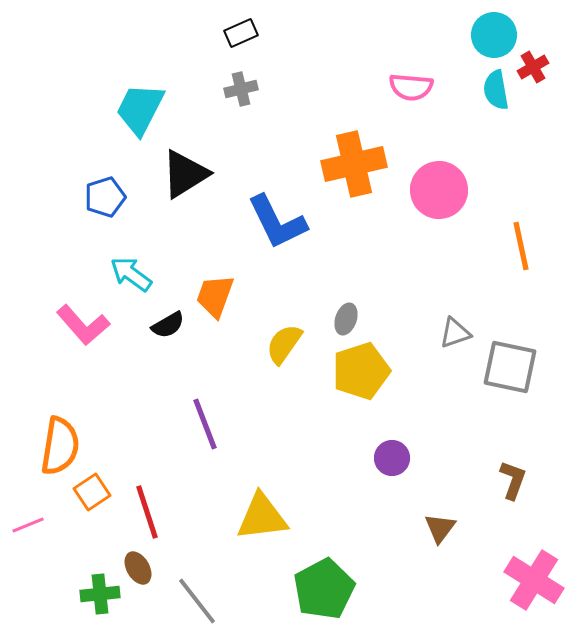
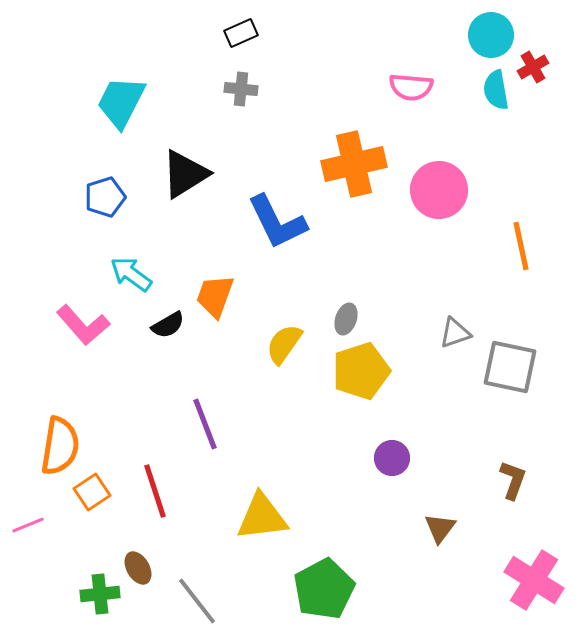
cyan circle: moved 3 px left
gray cross: rotated 20 degrees clockwise
cyan trapezoid: moved 19 px left, 7 px up
red line: moved 8 px right, 21 px up
